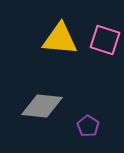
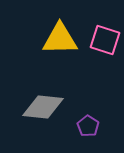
yellow triangle: rotated 6 degrees counterclockwise
gray diamond: moved 1 px right, 1 px down
